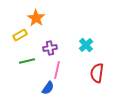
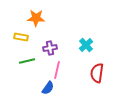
orange star: rotated 30 degrees counterclockwise
yellow rectangle: moved 1 px right, 2 px down; rotated 40 degrees clockwise
